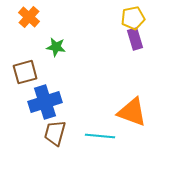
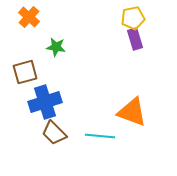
brown trapezoid: moved 1 px left; rotated 60 degrees counterclockwise
